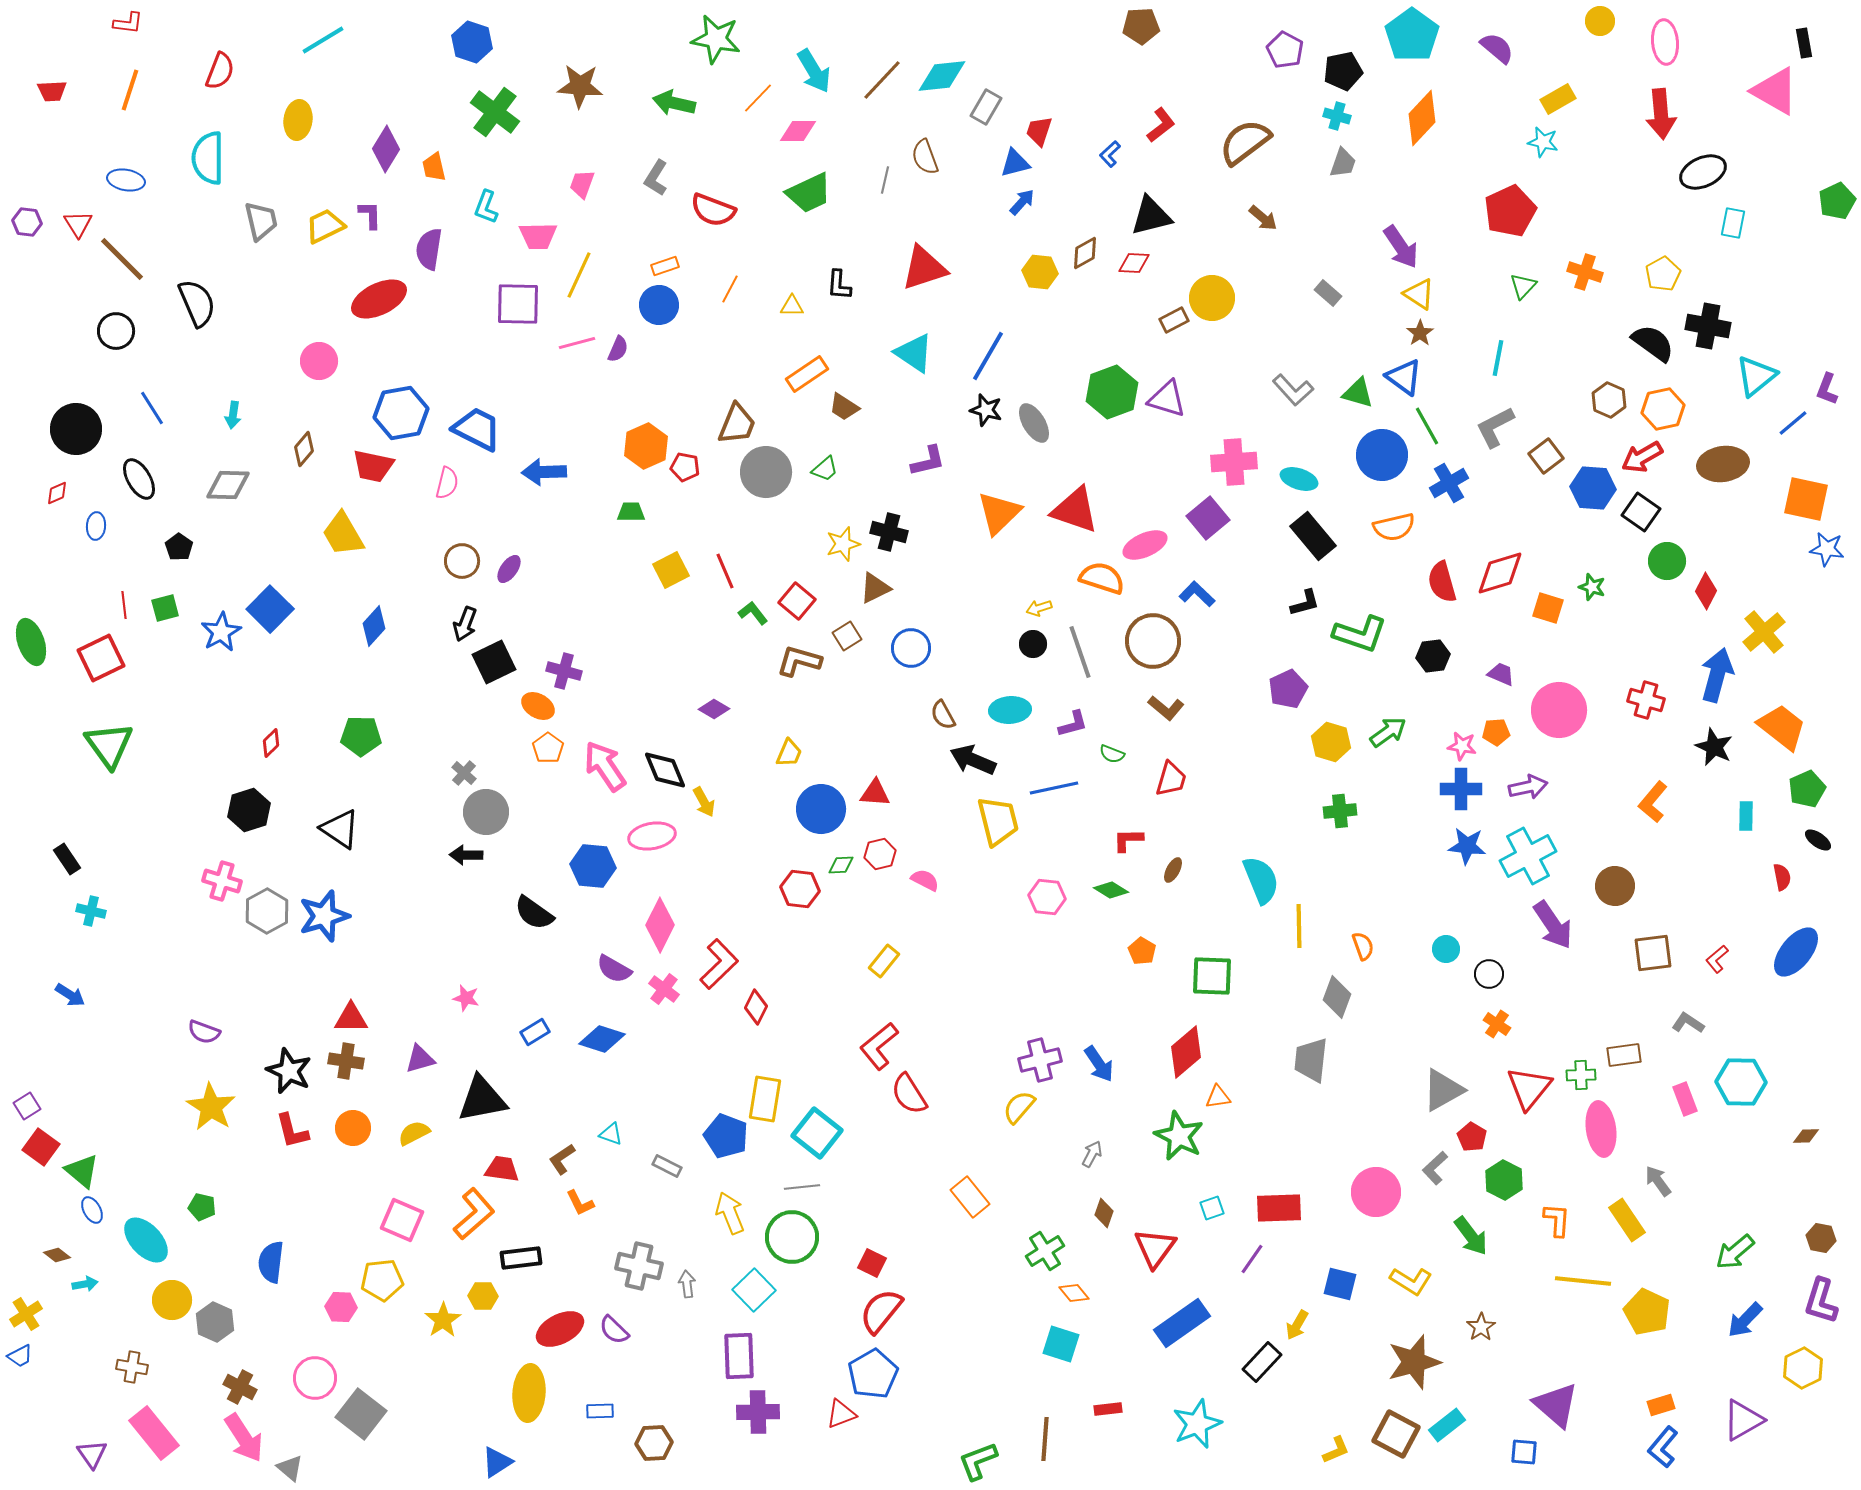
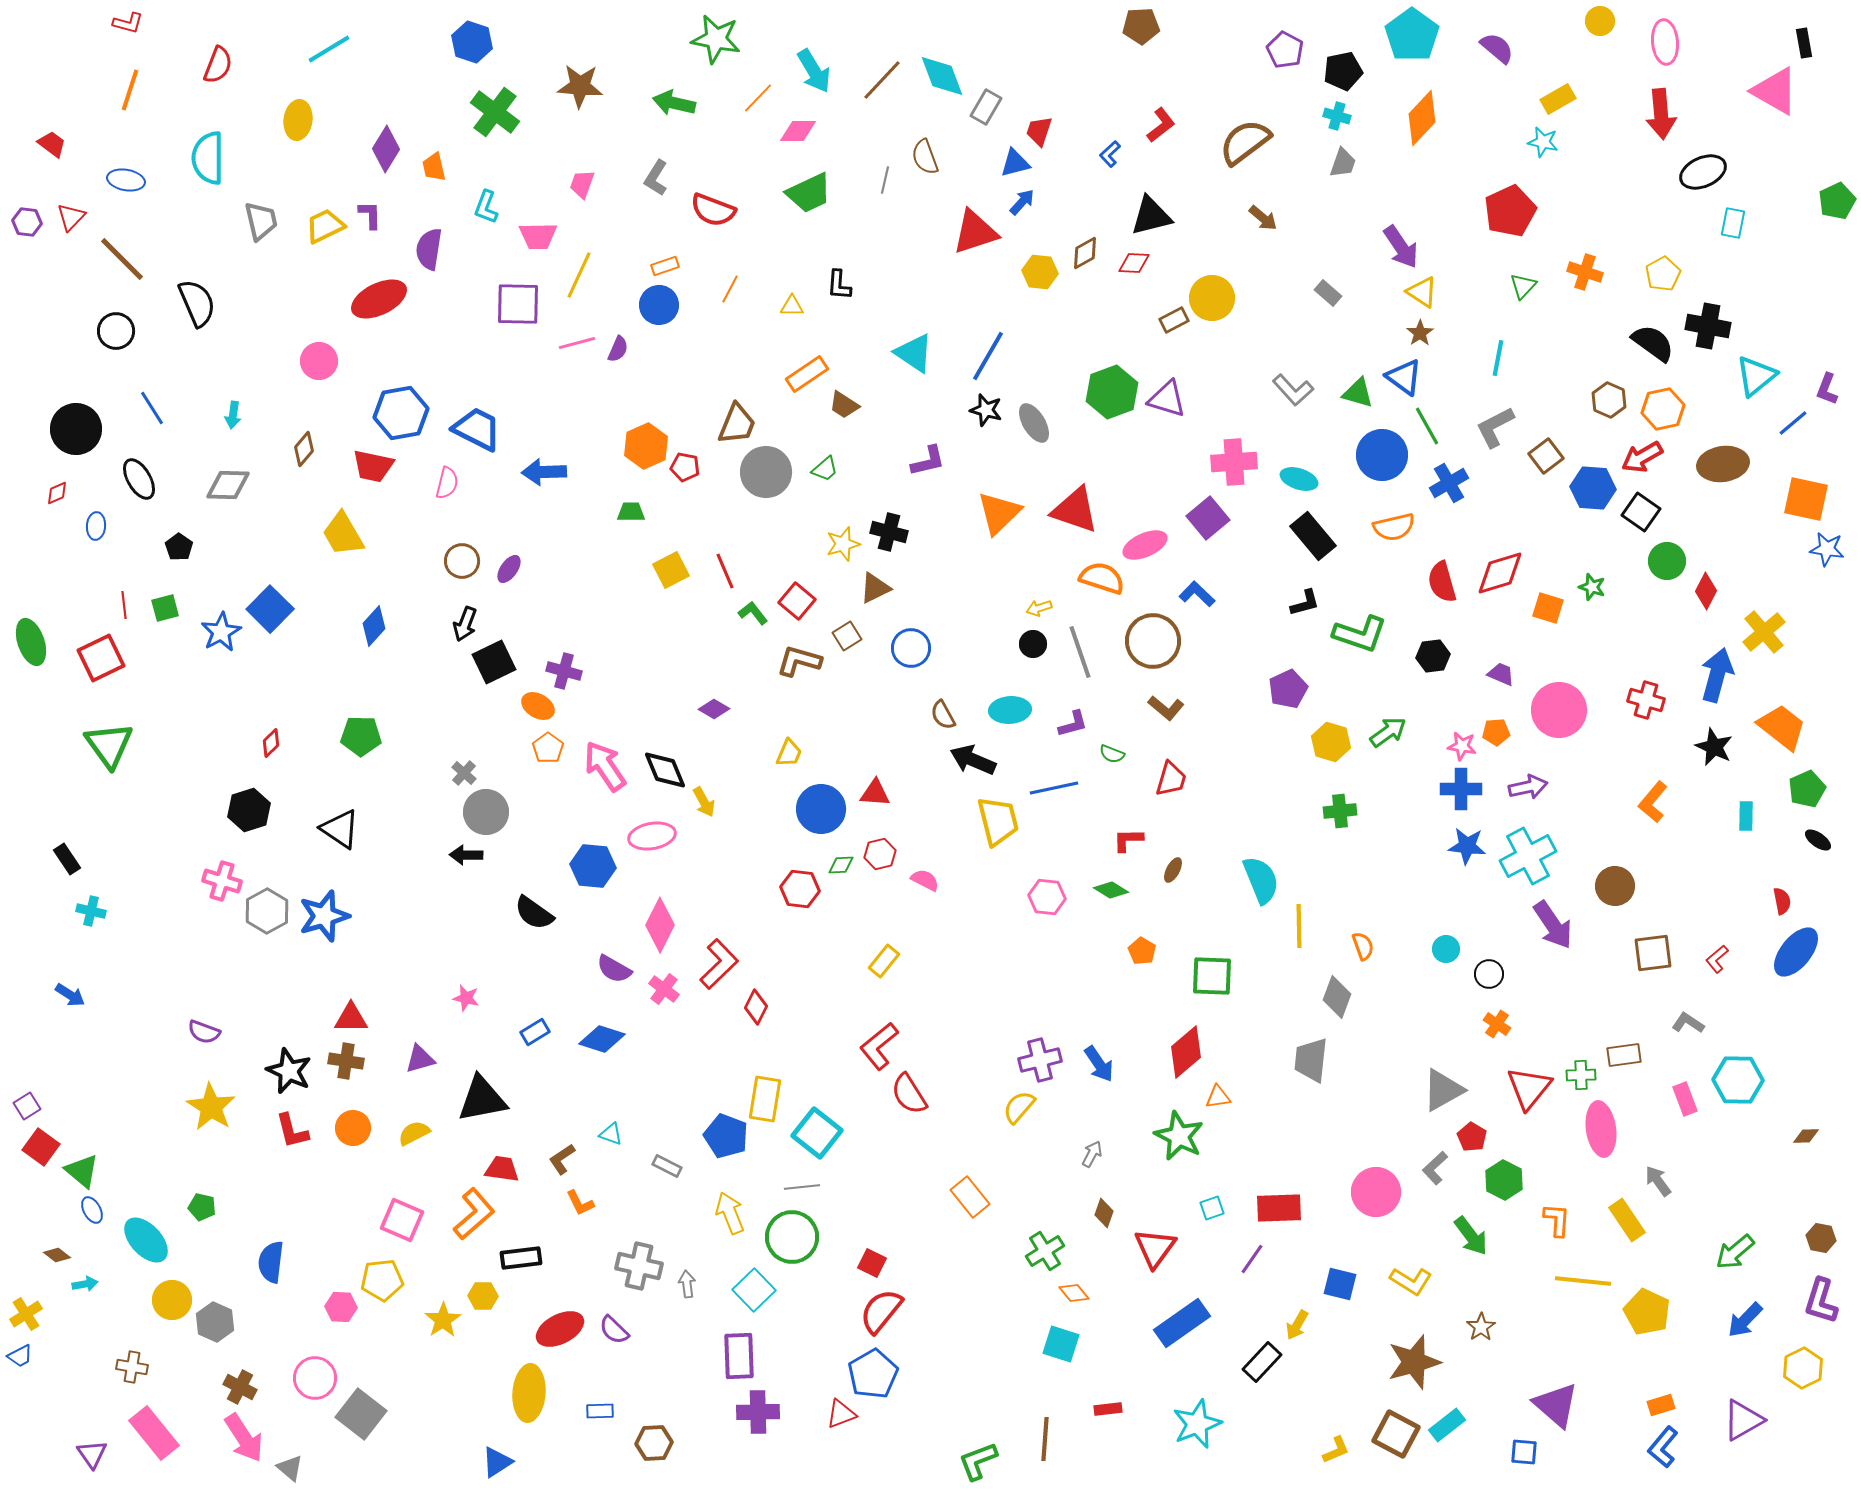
red L-shape at (128, 23): rotated 8 degrees clockwise
cyan line at (323, 40): moved 6 px right, 9 px down
red semicircle at (220, 71): moved 2 px left, 6 px up
cyan diamond at (942, 76): rotated 75 degrees clockwise
red trapezoid at (52, 91): moved 53 px down; rotated 140 degrees counterclockwise
red triangle at (78, 224): moved 7 px left, 7 px up; rotated 16 degrees clockwise
red triangle at (924, 268): moved 51 px right, 36 px up
yellow triangle at (1419, 294): moved 3 px right, 2 px up
brown trapezoid at (844, 407): moved 2 px up
red semicircle at (1782, 877): moved 24 px down
cyan hexagon at (1741, 1082): moved 3 px left, 2 px up
